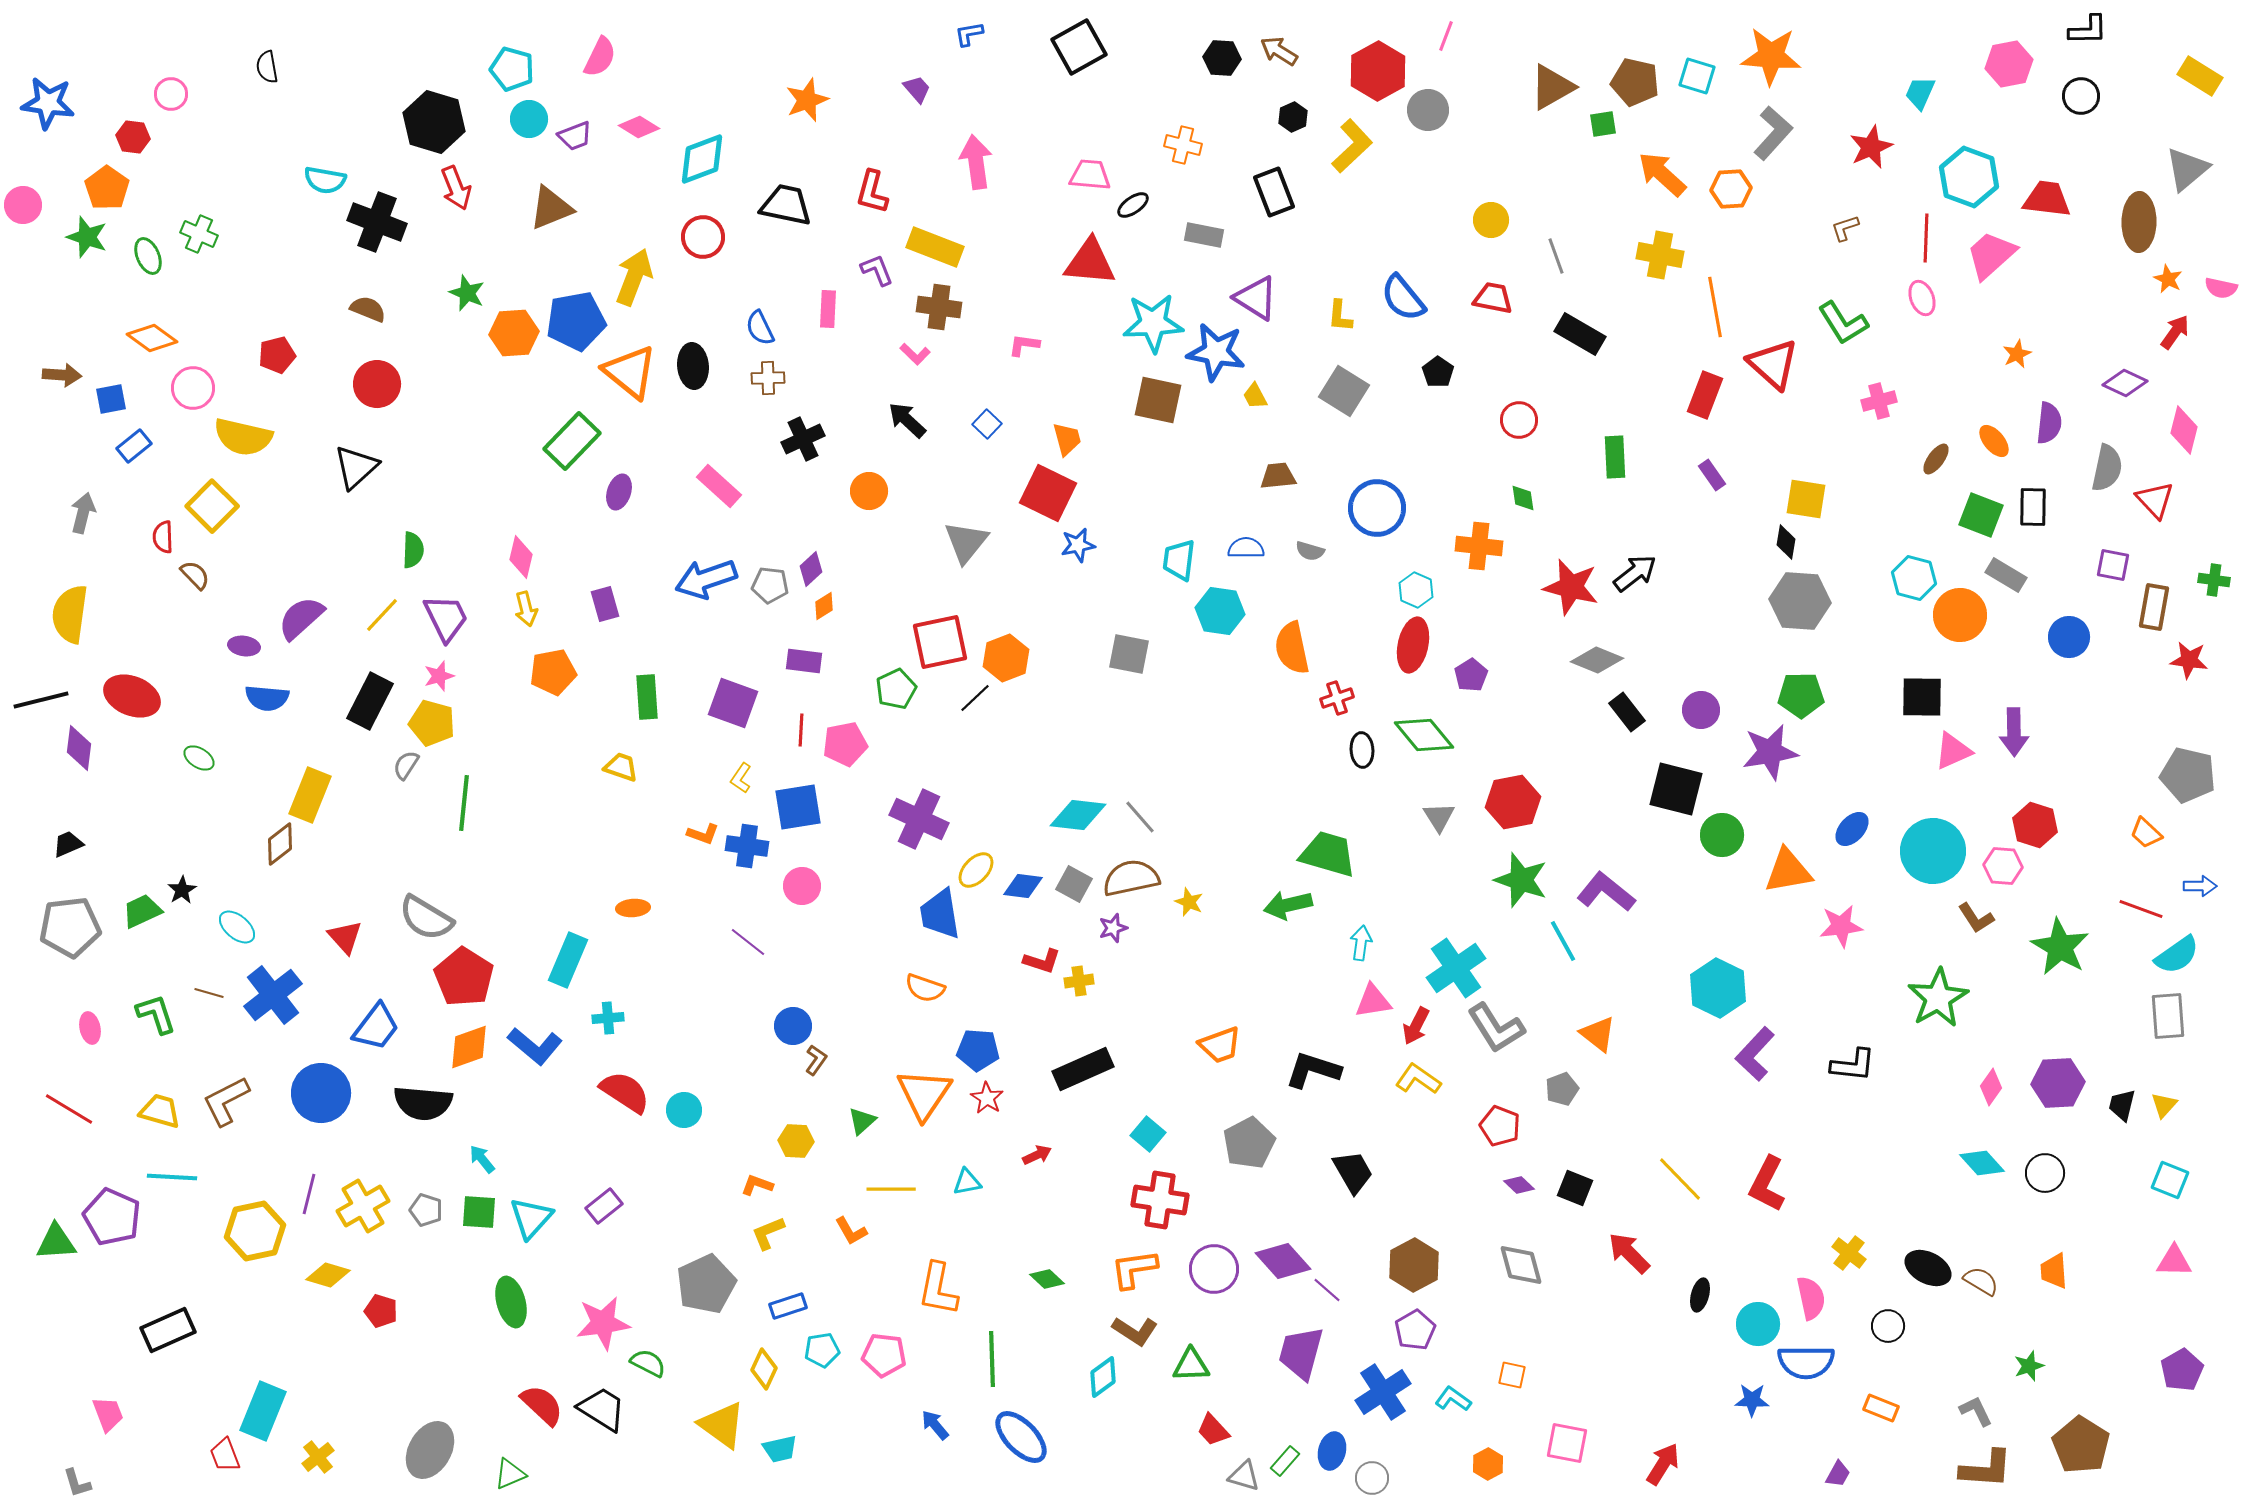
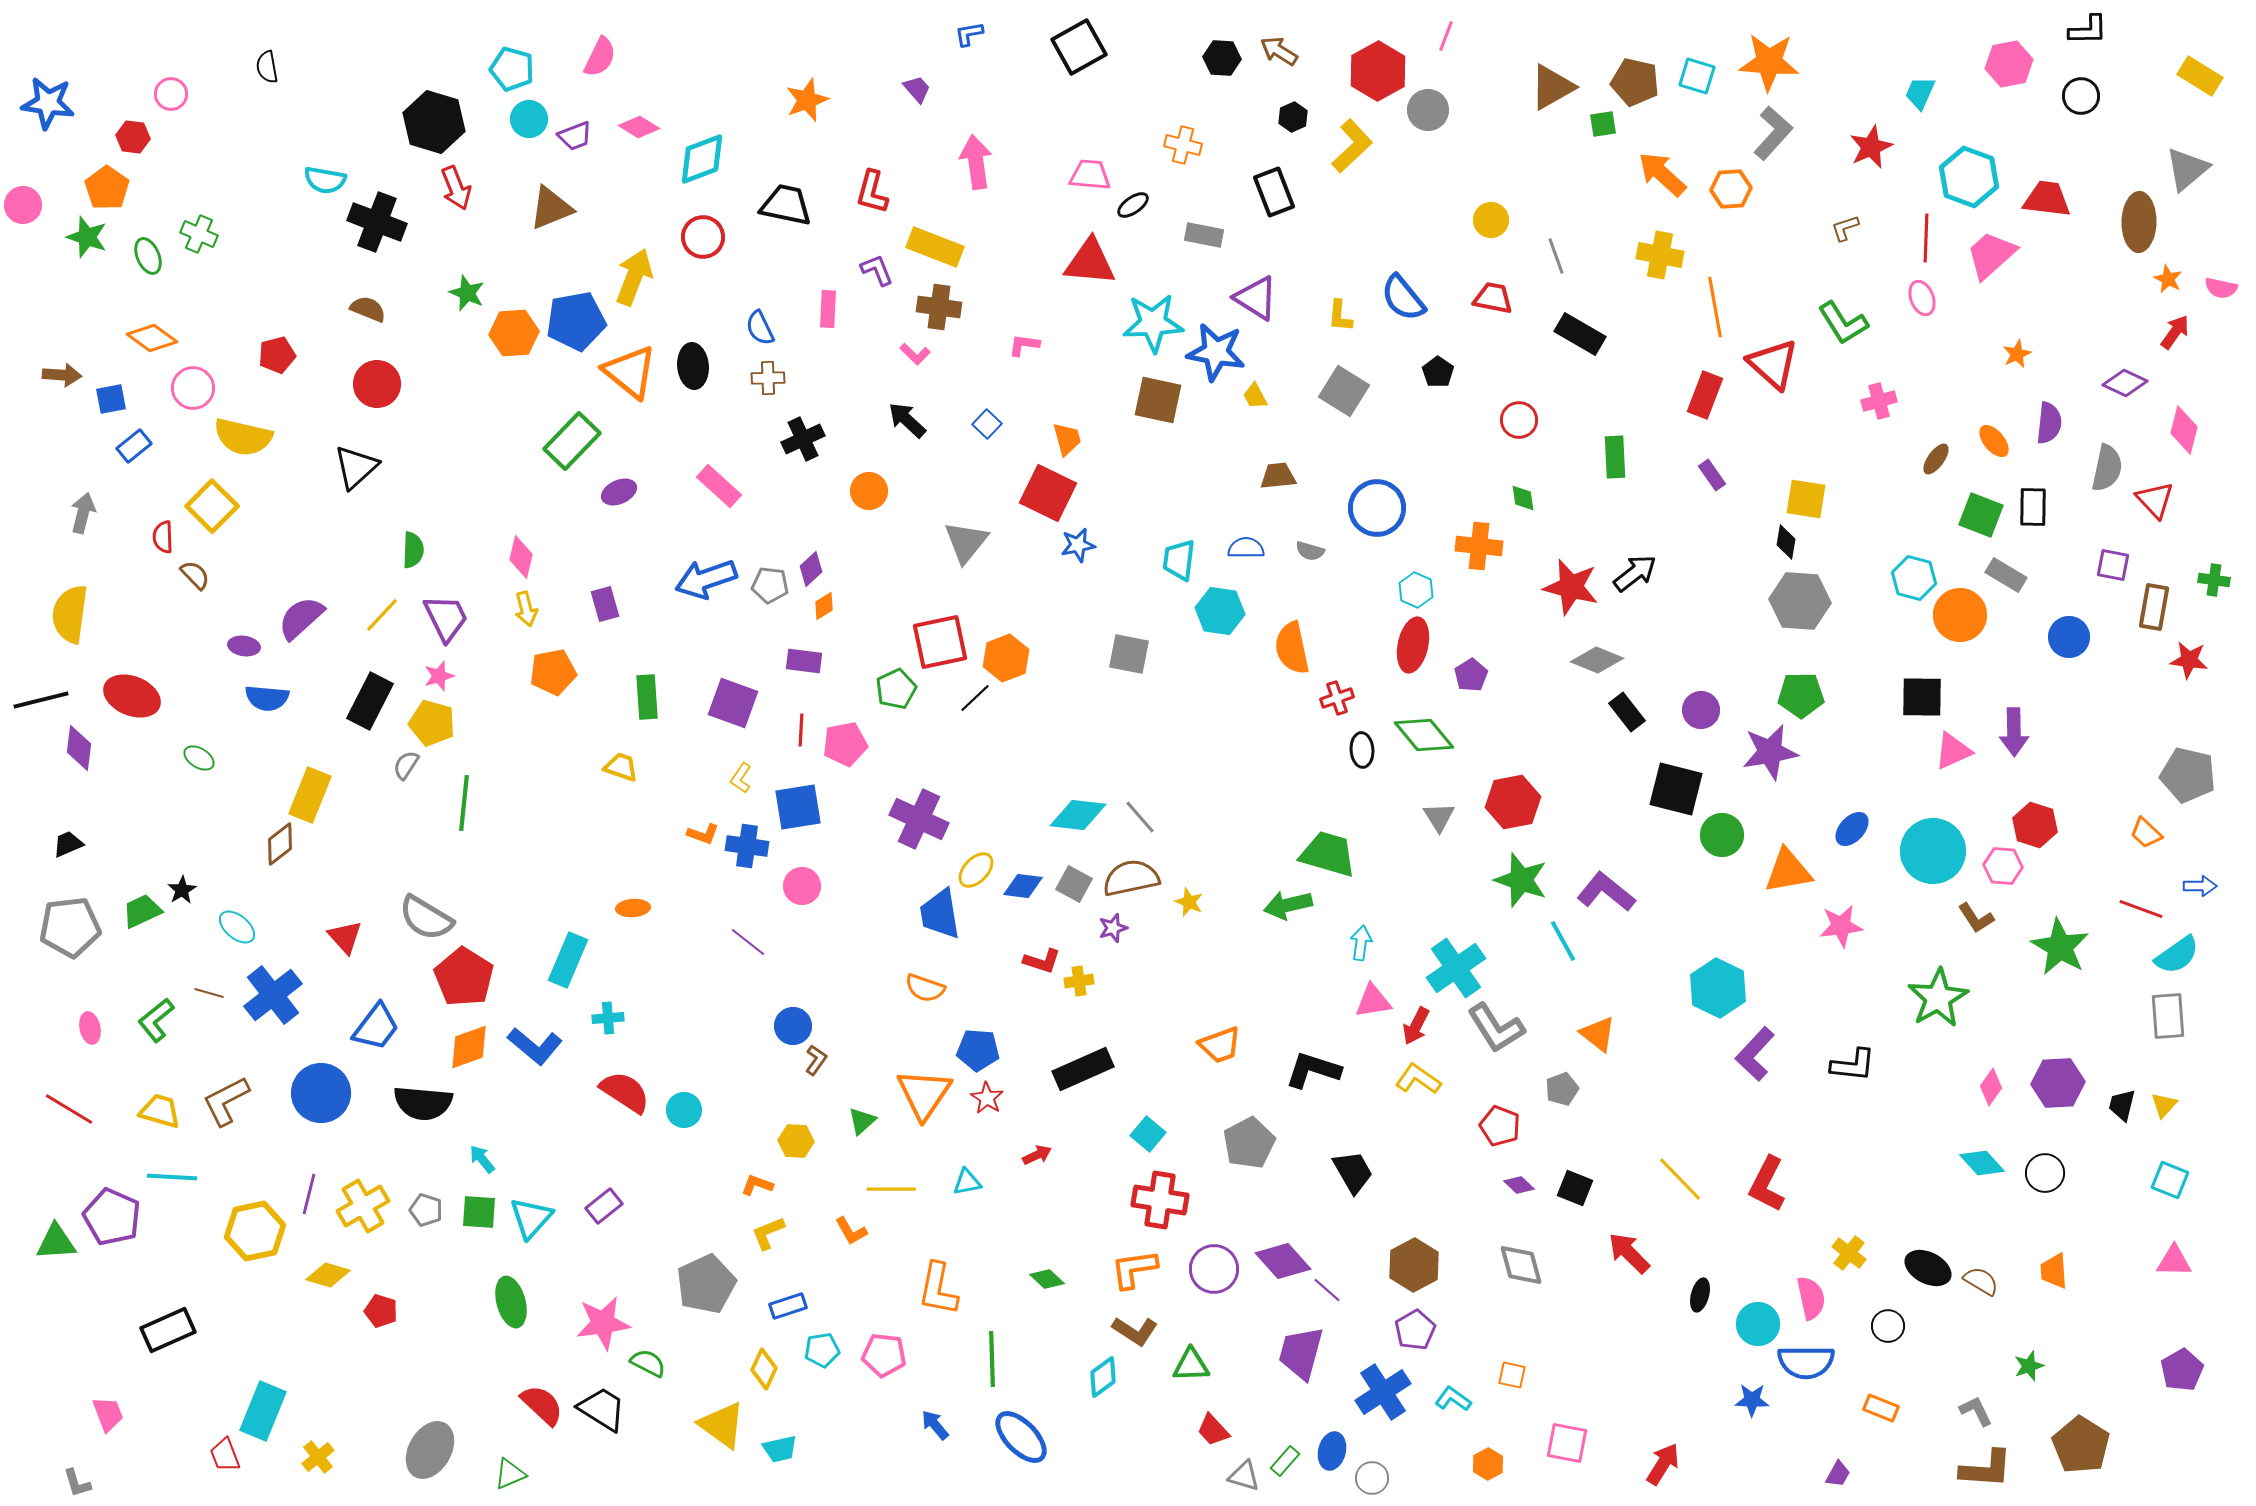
orange star at (1771, 56): moved 2 px left, 6 px down
purple ellipse at (619, 492): rotated 48 degrees clockwise
green L-shape at (156, 1014): moved 6 px down; rotated 111 degrees counterclockwise
